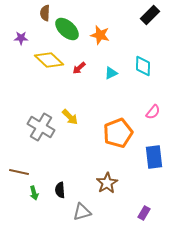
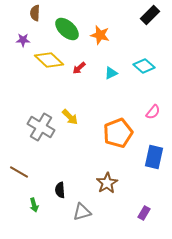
brown semicircle: moved 10 px left
purple star: moved 2 px right, 2 px down
cyan diamond: moved 1 px right; rotated 50 degrees counterclockwise
blue rectangle: rotated 20 degrees clockwise
brown line: rotated 18 degrees clockwise
green arrow: moved 12 px down
